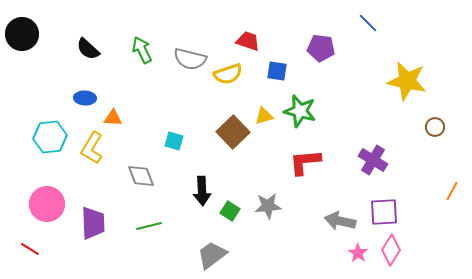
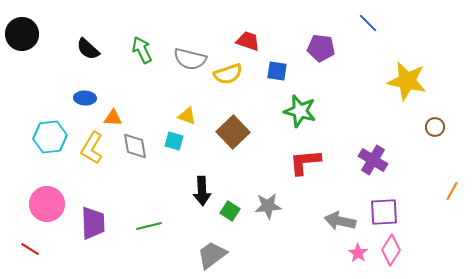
yellow triangle: moved 77 px left; rotated 36 degrees clockwise
gray diamond: moved 6 px left, 30 px up; rotated 12 degrees clockwise
